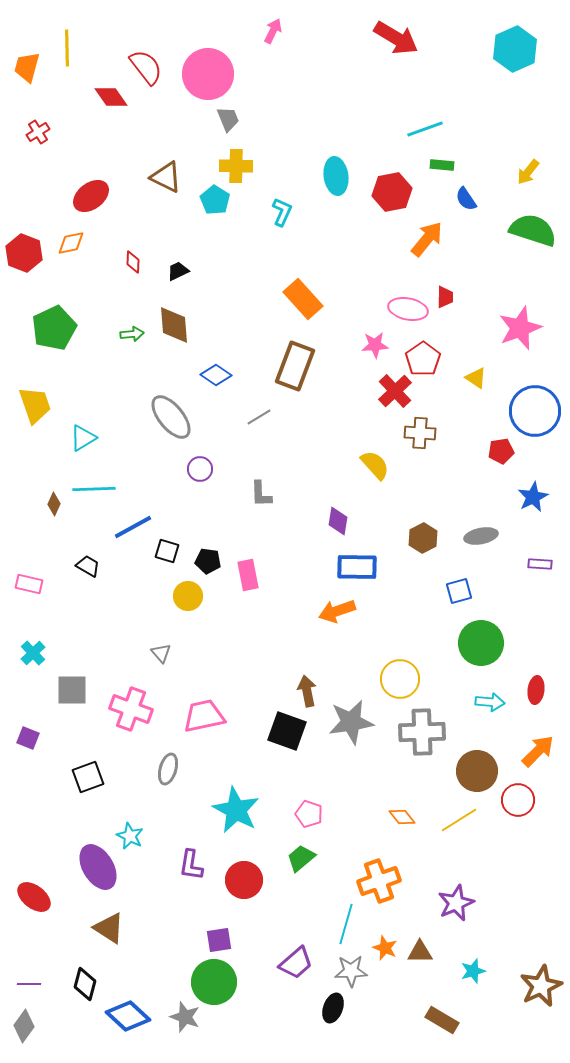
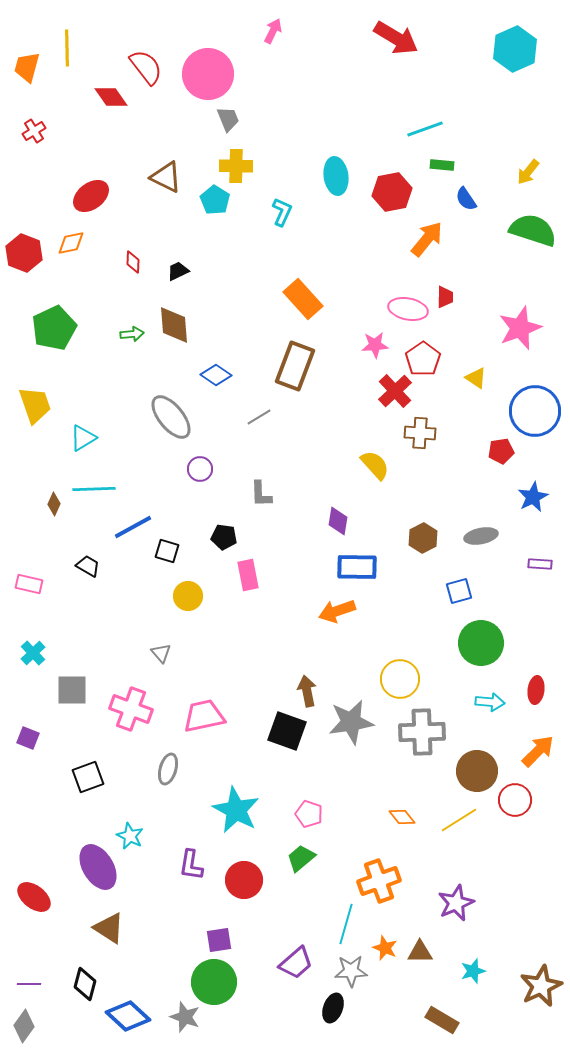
red cross at (38, 132): moved 4 px left, 1 px up
black pentagon at (208, 561): moved 16 px right, 24 px up
red circle at (518, 800): moved 3 px left
